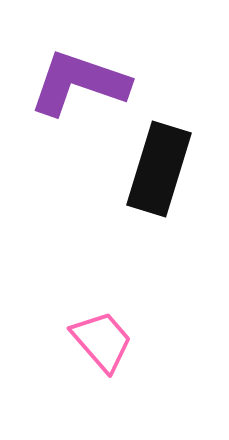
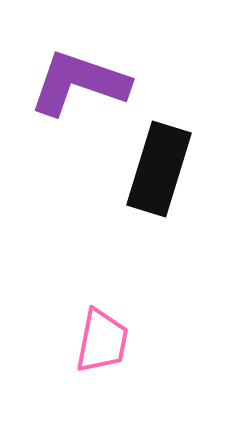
pink trapezoid: rotated 52 degrees clockwise
